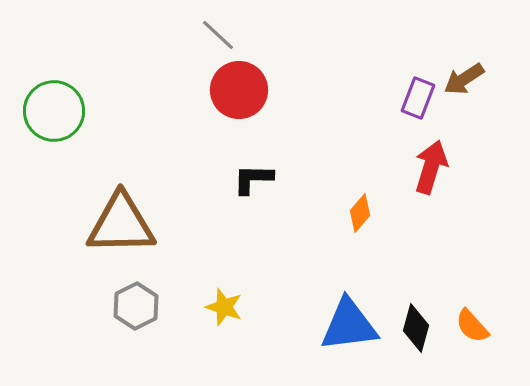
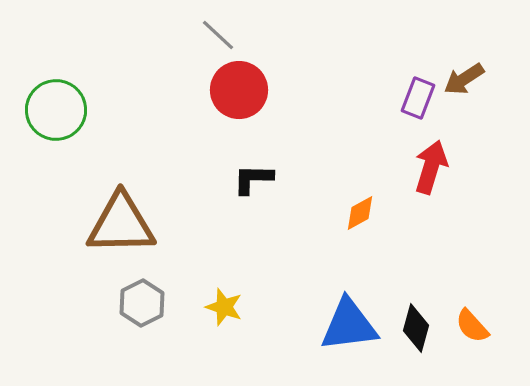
green circle: moved 2 px right, 1 px up
orange diamond: rotated 21 degrees clockwise
gray hexagon: moved 6 px right, 3 px up
